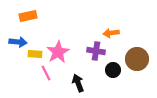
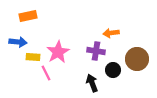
yellow rectangle: moved 2 px left, 3 px down
black arrow: moved 14 px right
